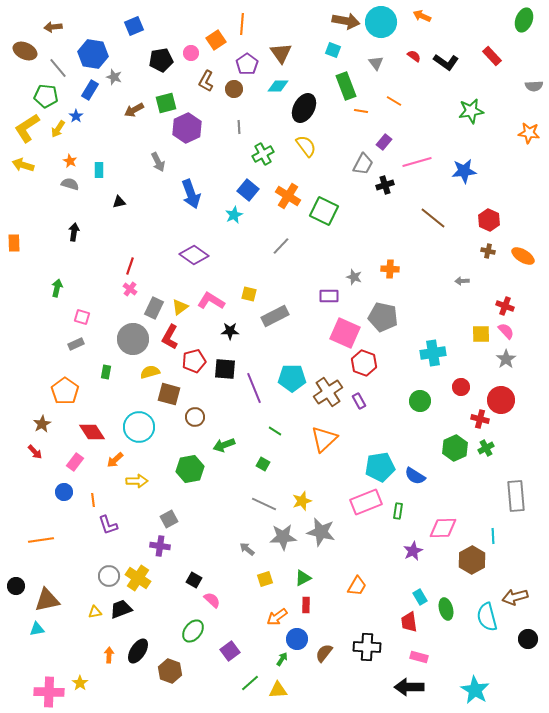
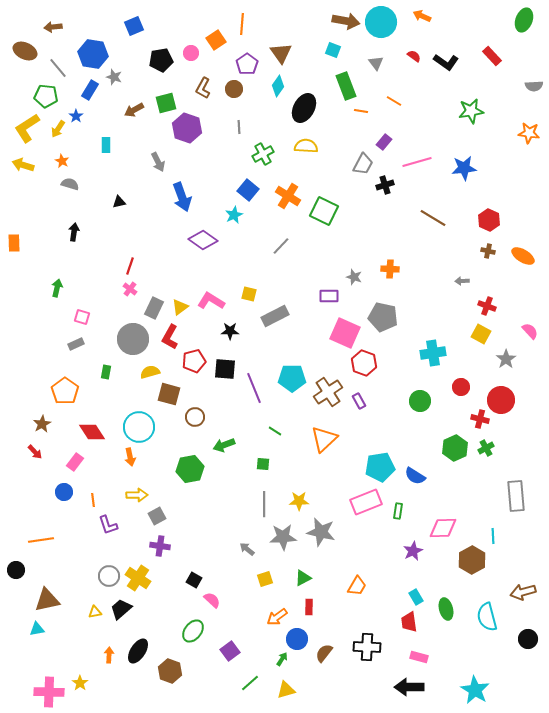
brown L-shape at (206, 81): moved 3 px left, 7 px down
cyan diamond at (278, 86): rotated 55 degrees counterclockwise
purple hexagon at (187, 128): rotated 16 degrees counterclockwise
yellow semicircle at (306, 146): rotated 50 degrees counterclockwise
orange star at (70, 161): moved 8 px left
cyan rectangle at (99, 170): moved 7 px right, 25 px up
blue star at (464, 171): moved 3 px up
blue arrow at (191, 194): moved 9 px left, 3 px down
brown line at (433, 218): rotated 8 degrees counterclockwise
purple diamond at (194, 255): moved 9 px right, 15 px up
red cross at (505, 306): moved 18 px left
pink semicircle at (506, 331): moved 24 px right
yellow square at (481, 334): rotated 30 degrees clockwise
orange arrow at (115, 460): moved 15 px right, 3 px up; rotated 60 degrees counterclockwise
green square at (263, 464): rotated 24 degrees counterclockwise
yellow arrow at (137, 481): moved 14 px down
yellow star at (302, 501): moved 3 px left; rotated 18 degrees clockwise
gray line at (264, 504): rotated 65 degrees clockwise
gray square at (169, 519): moved 12 px left, 3 px up
black circle at (16, 586): moved 16 px up
cyan rectangle at (420, 597): moved 4 px left
brown arrow at (515, 597): moved 8 px right, 5 px up
red rectangle at (306, 605): moved 3 px right, 2 px down
black trapezoid at (121, 609): rotated 20 degrees counterclockwise
yellow triangle at (278, 690): moved 8 px right; rotated 12 degrees counterclockwise
